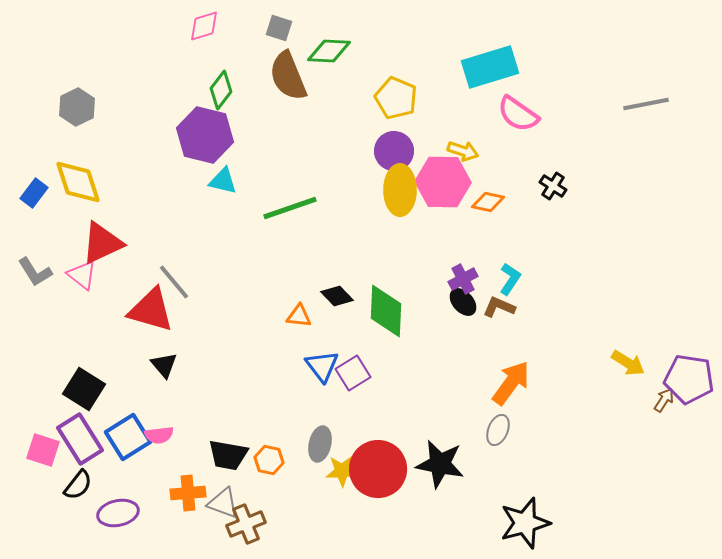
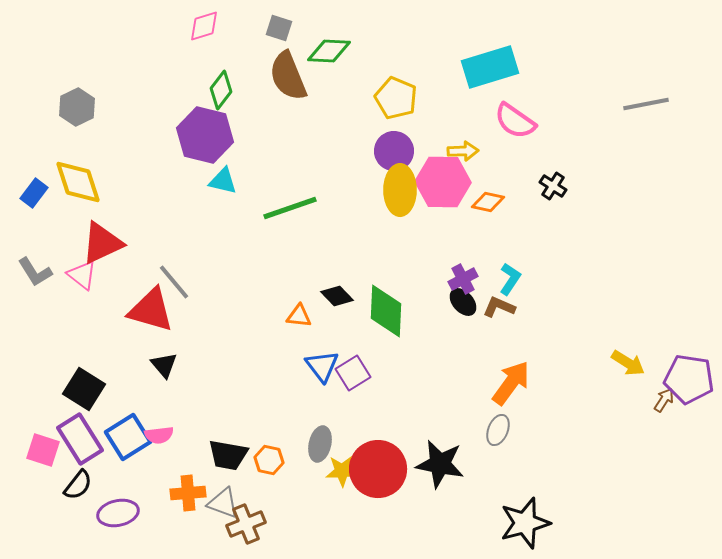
pink semicircle at (518, 114): moved 3 px left, 7 px down
yellow arrow at (463, 151): rotated 20 degrees counterclockwise
